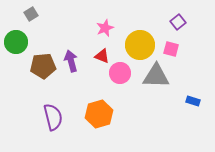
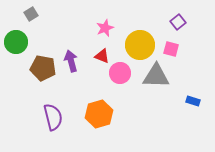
brown pentagon: moved 2 px down; rotated 15 degrees clockwise
